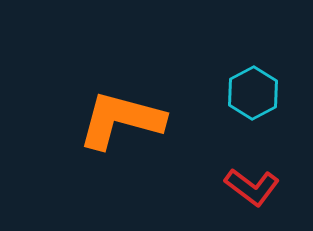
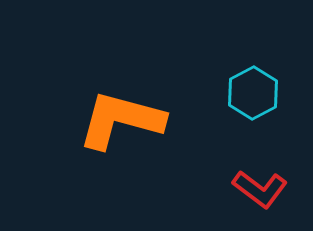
red L-shape: moved 8 px right, 2 px down
